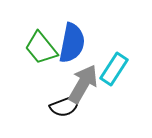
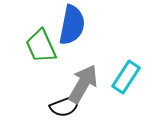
blue semicircle: moved 18 px up
green trapezoid: moved 2 px up; rotated 15 degrees clockwise
cyan rectangle: moved 12 px right, 8 px down
